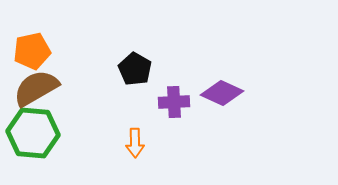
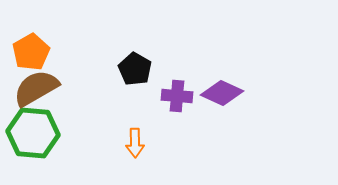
orange pentagon: moved 1 px left, 1 px down; rotated 18 degrees counterclockwise
purple cross: moved 3 px right, 6 px up; rotated 8 degrees clockwise
